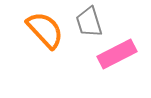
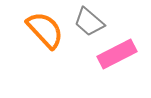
gray trapezoid: rotated 32 degrees counterclockwise
